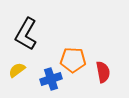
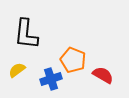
black L-shape: rotated 24 degrees counterclockwise
orange pentagon: rotated 20 degrees clockwise
red semicircle: moved 3 px down; rotated 50 degrees counterclockwise
